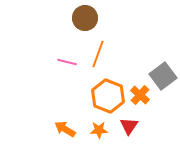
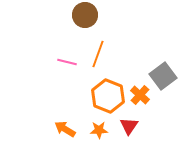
brown circle: moved 3 px up
